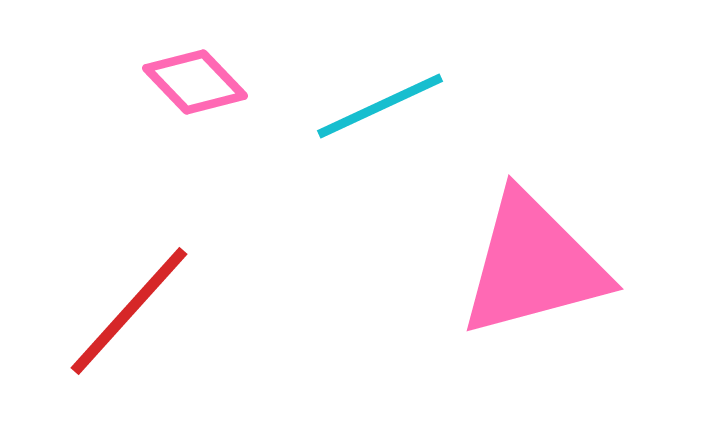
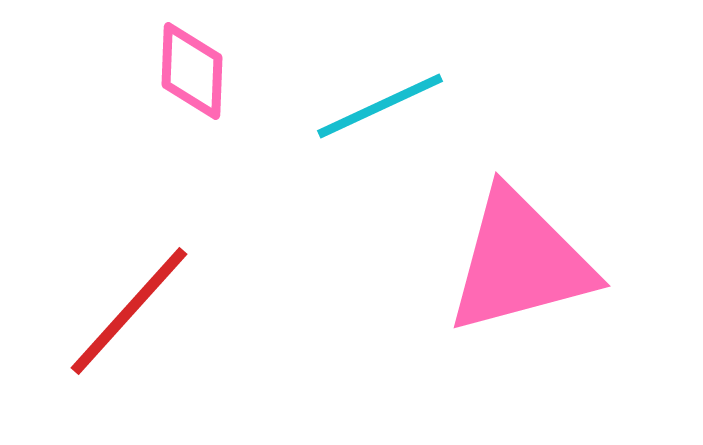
pink diamond: moved 3 px left, 11 px up; rotated 46 degrees clockwise
pink triangle: moved 13 px left, 3 px up
